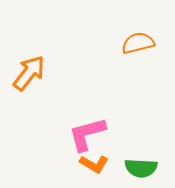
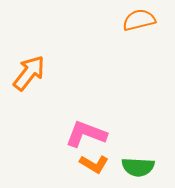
orange semicircle: moved 1 px right, 23 px up
pink L-shape: moved 1 px left; rotated 36 degrees clockwise
green semicircle: moved 3 px left, 1 px up
